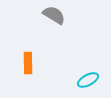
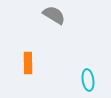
cyan ellipse: rotated 70 degrees counterclockwise
